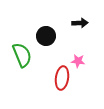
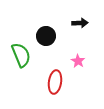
green semicircle: moved 1 px left
pink star: rotated 24 degrees clockwise
red ellipse: moved 7 px left, 4 px down
